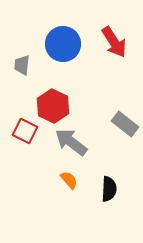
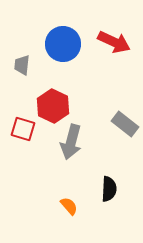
red arrow: rotated 32 degrees counterclockwise
red square: moved 2 px left, 2 px up; rotated 10 degrees counterclockwise
gray arrow: rotated 112 degrees counterclockwise
orange semicircle: moved 26 px down
